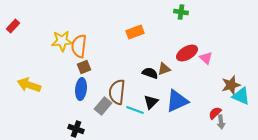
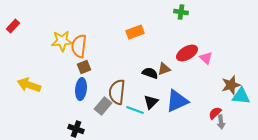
cyan triangle: rotated 18 degrees counterclockwise
